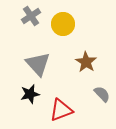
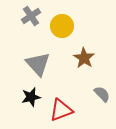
yellow circle: moved 1 px left, 2 px down
brown star: moved 2 px left, 4 px up
black star: moved 1 px right, 3 px down
